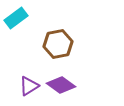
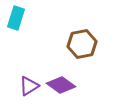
cyan rectangle: rotated 35 degrees counterclockwise
brown hexagon: moved 24 px right
